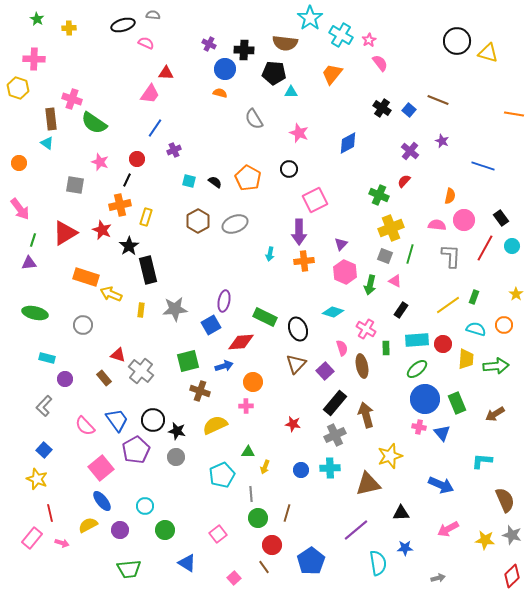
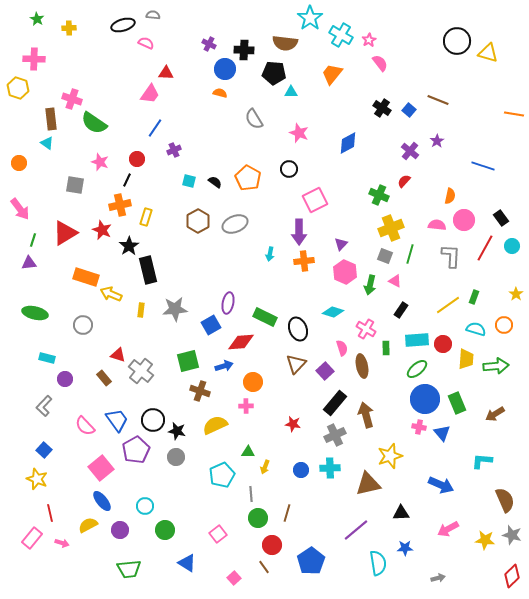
purple star at (442, 141): moved 5 px left; rotated 16 degrees clockwise
purple ellipse at (224, 301): moved 4 px right, 2 px down
